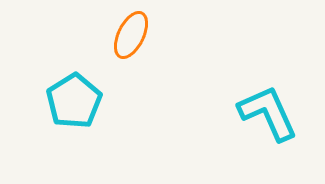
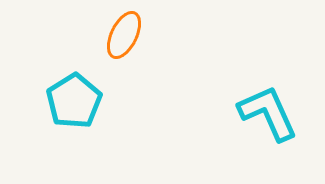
orange ellipse: moved 7 px left
